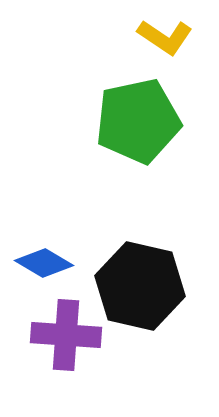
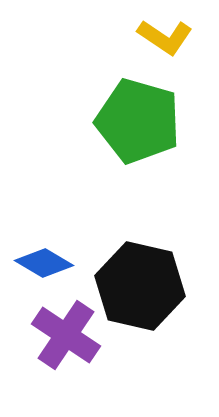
green pentagon: rotated 28 degrees clockwise
purple cross: rotated 30 degrees clockwise
